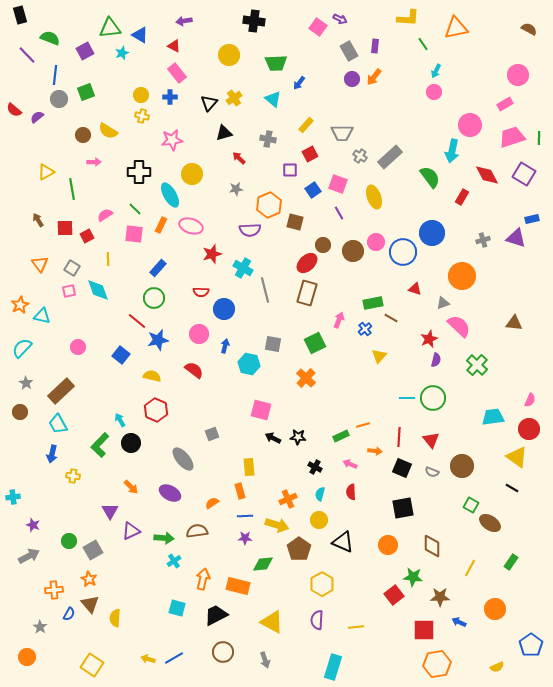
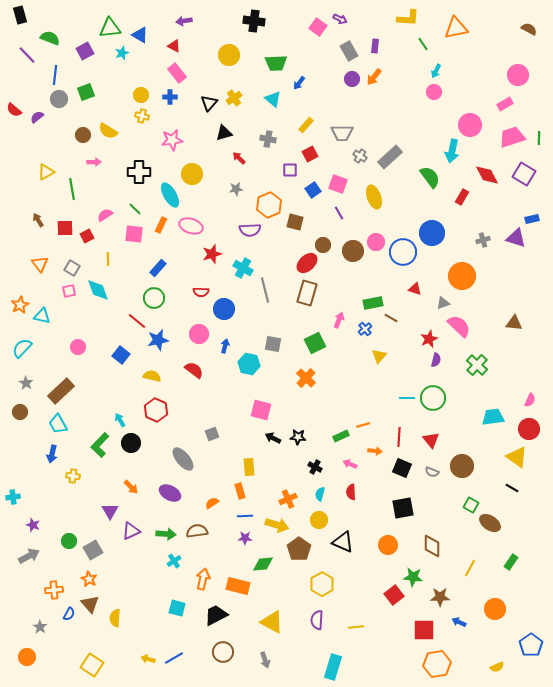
green arrow at (164, 538): moved 2 px right, 4 px up
